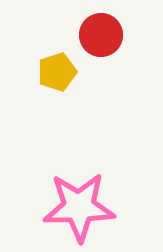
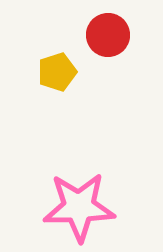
red circle: moved 7 px right
